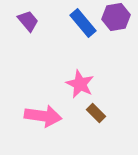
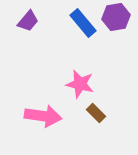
purple trapezoid: rotated 80 degrees clockwise
pink star: rotated 12 degrees counterclockwise
